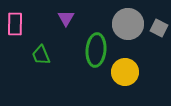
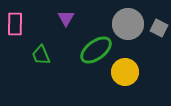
green ellipse: rotated 48 degrees clockwise
